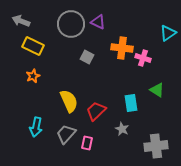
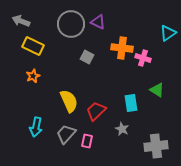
pink rectangle: moved 2 px up
